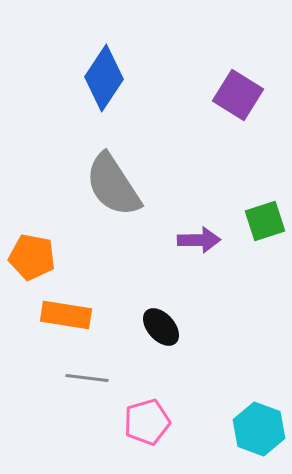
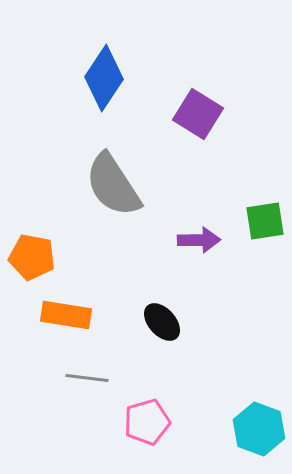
purple square: moved 40 px left, 19 px down
green square: rotated 9 degrees clockwise
black ellipse: moved 1 px right, 5 px up
